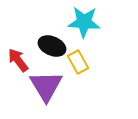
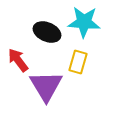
black ellipse: moved 5 px left, 14 px up
yellow rectangle: rotated 45 degrees clockwise
